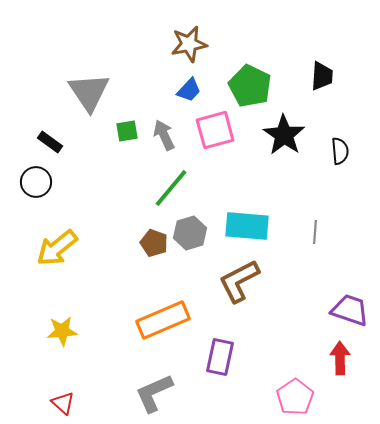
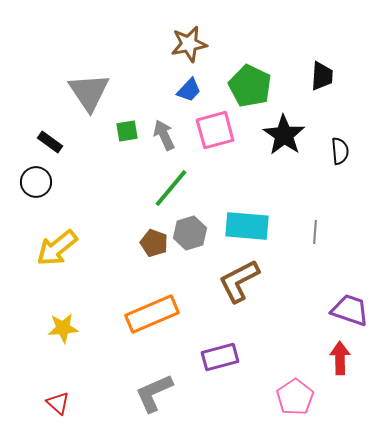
orange rectangle: moved 11 px left, 6 px up
yellow star: moved 1 px right, 3 px up
purple rectangle: rotated 63 degrees clockwise
red triangle: moved 5 px left
